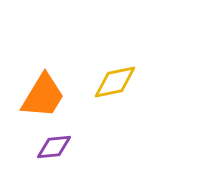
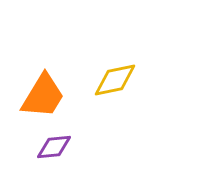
yellow diamond: moved 2 px up
